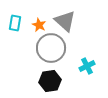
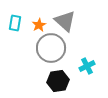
orange star: rotated 16 degrees clockwise
black hexagon: moved 8 px right
